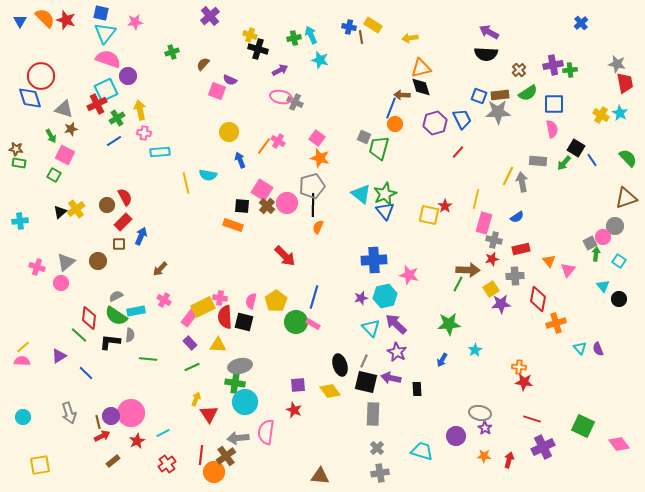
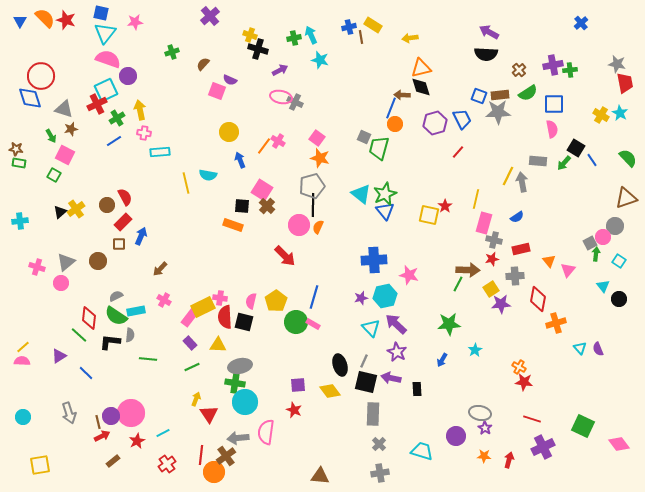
blue cross at (349, 27): rotated 24 degrees counterclockwise
pink circle at (287, 203): moved 12 px right, 22 px down
orange cross at (519, 367): rotated 24 degrees clockwise
gray cross at (377, 448): moved 2 px right, 4 px up
